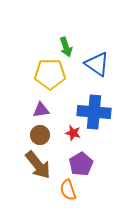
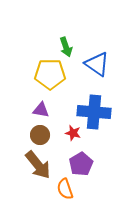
purple triangle: rotated 18 degrees clockwise
orange semicircle: moved 3 px left, 1 px up
